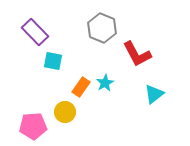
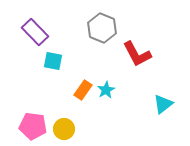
cyan star: moved 1 px right, 7 px down
orange rectangle: moved 2 px right, 3 px down
cyan triangle: moved 9 px right, 10 px down
yellow circle: moved 1 px left, 17 px down
pink pentagon: rotated 12 degrees clockwise
